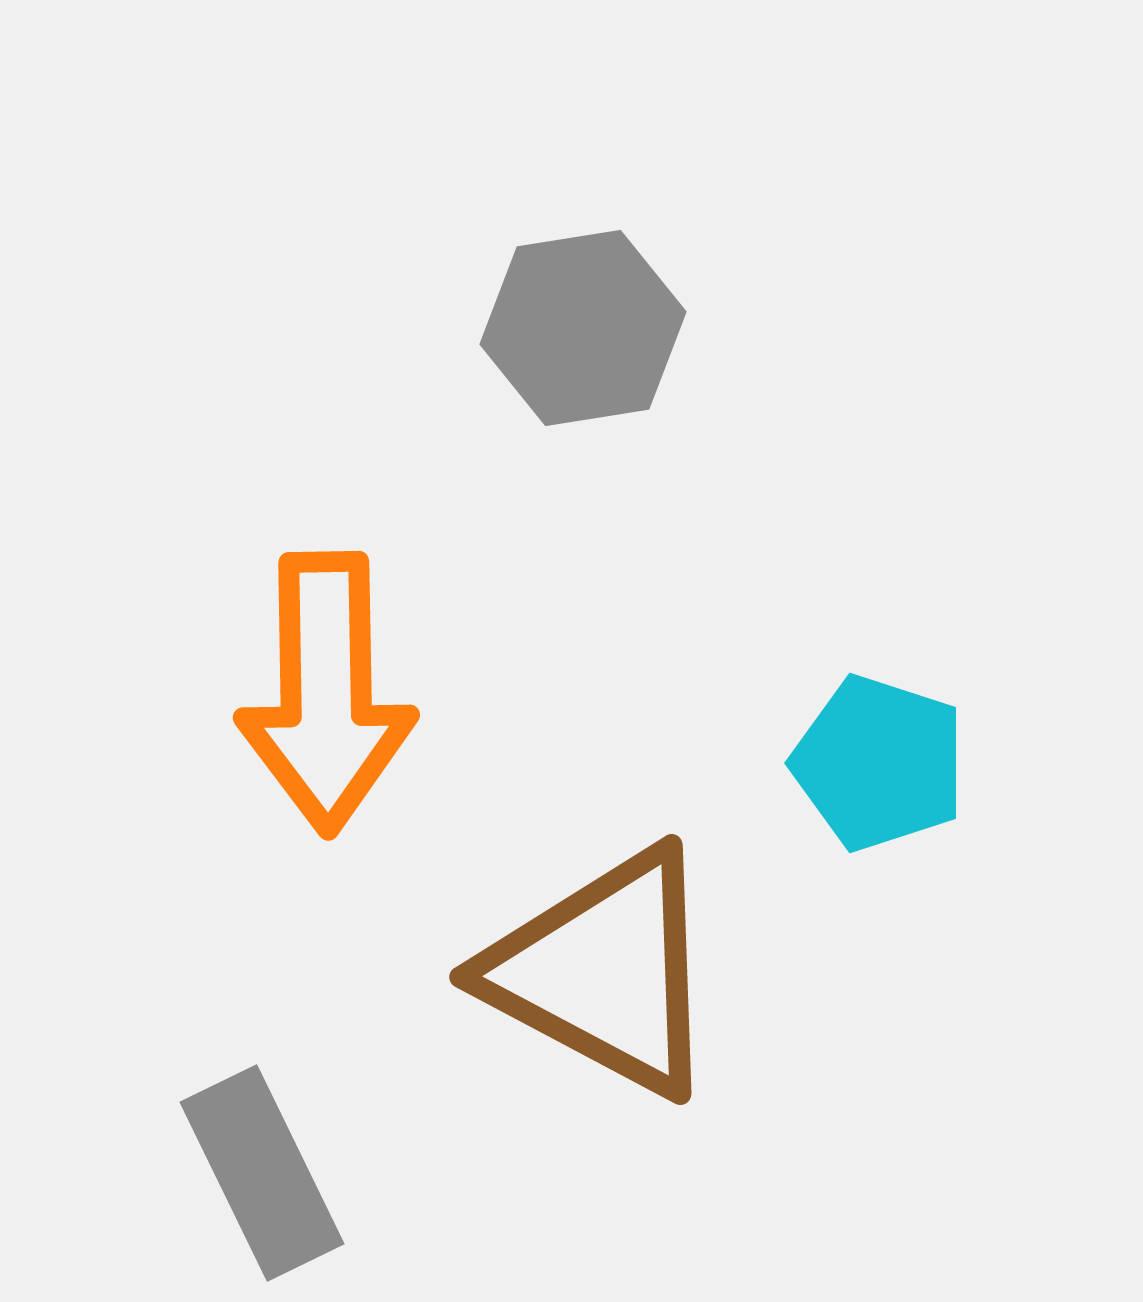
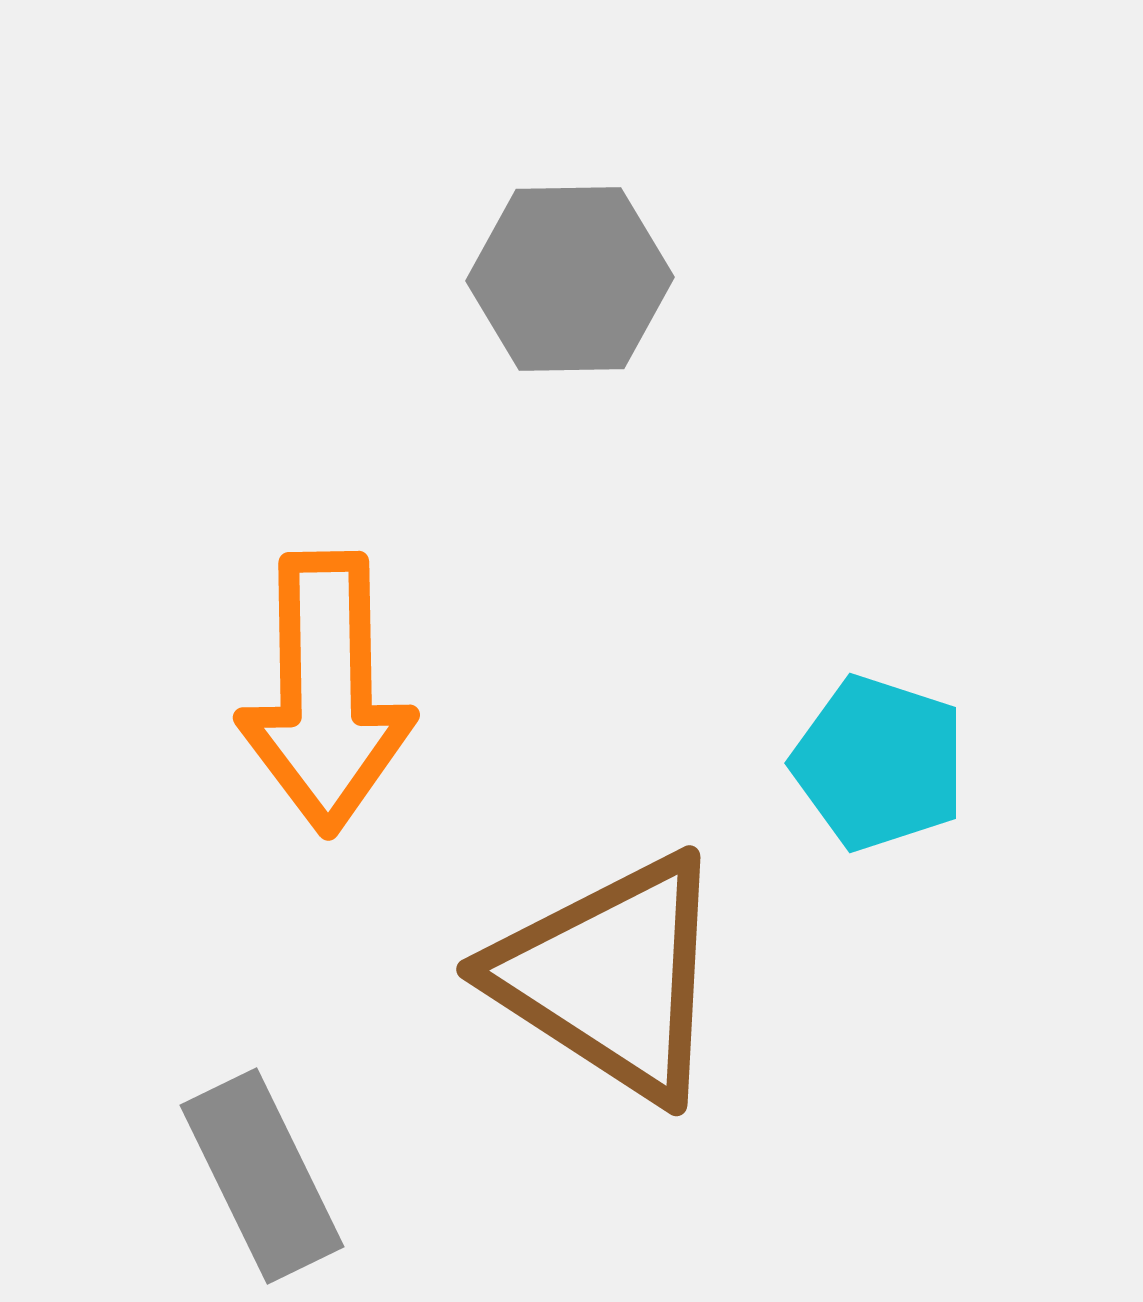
gray hexagon: moved 13 px left, 49 px up; rotated 8 degrees clockwise
brown triangle: moved 7 px right, 5 px down; rotated 5 degrees clockwise
gray rectangle: moved 3 px down
